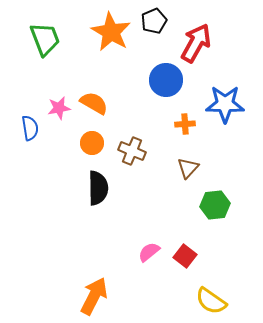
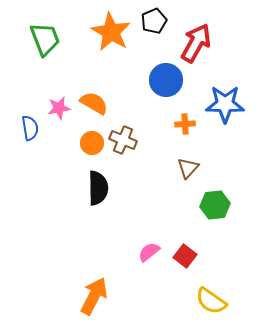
brown cross: moved 9 px left, 11 px up
